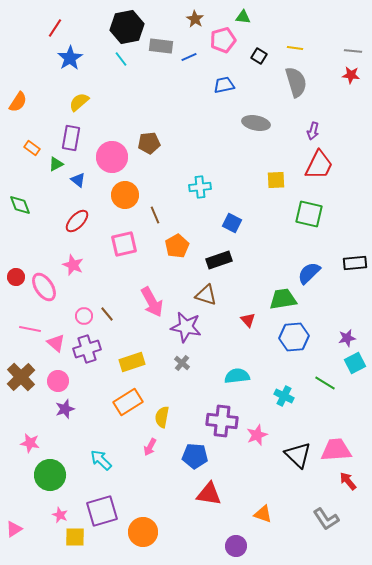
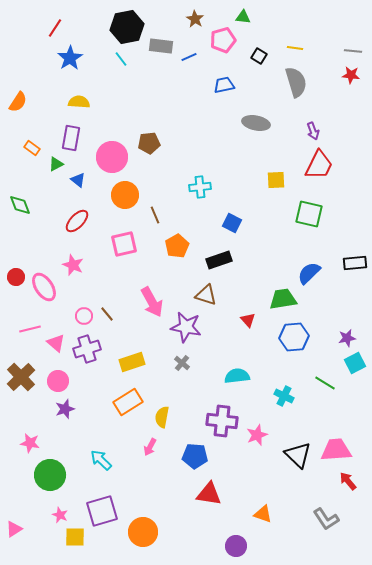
yellow semicircle at (79, 102): rotated 45 degrees clockwise
purple arrow at (313, 131): rotated 36 degrees counterclockwise
pink line at (30, 329): rotated 25 degrees counterclockwise
